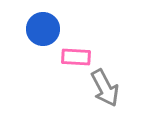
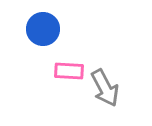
pink rectangle: moved 7 px left, 14 px down
